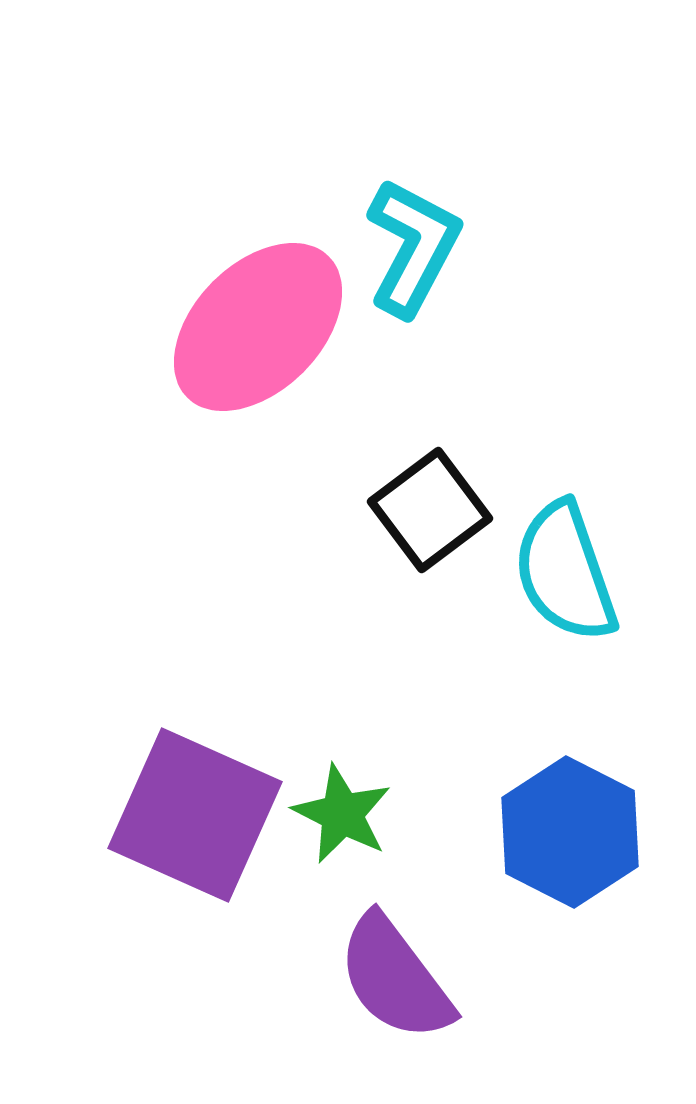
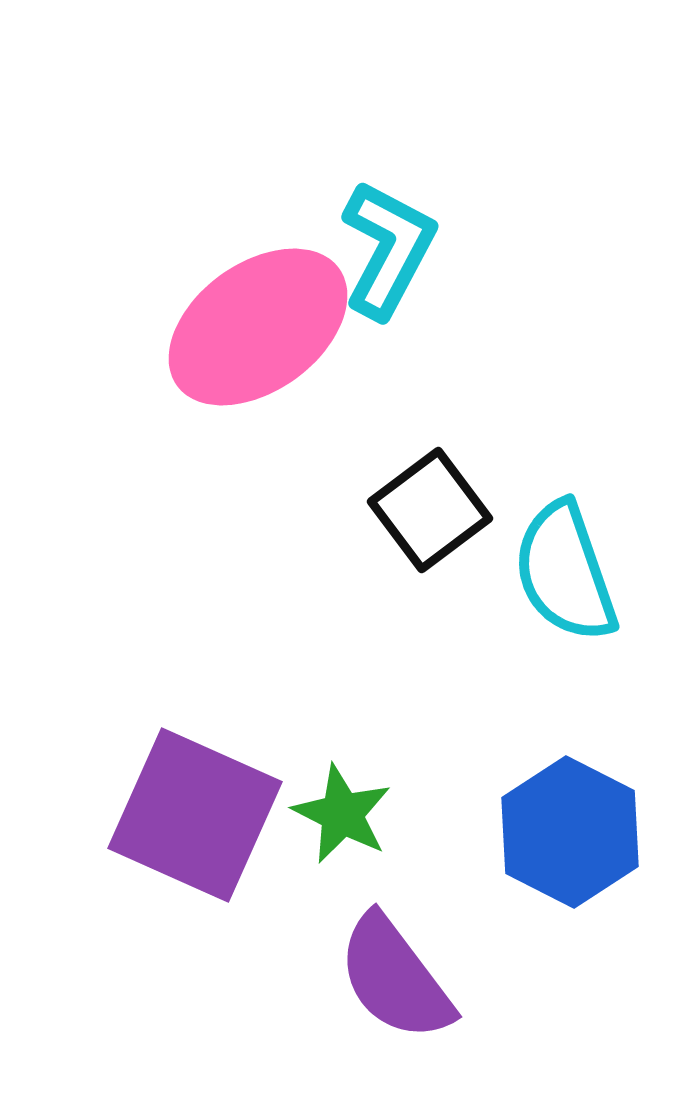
cyan L-shape: moved 25 px left, 2 px down
pink ellipse: rotated 9 degrees clockwise
